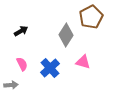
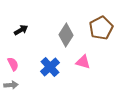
brown pentagon: moved 10 px right, 11 px down
black arrow: moved 1 px up
pink semicircle: moved 9 px left
blue cross: moved 1 px up
